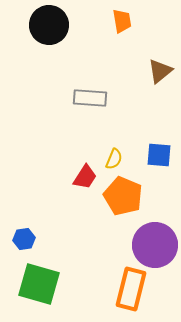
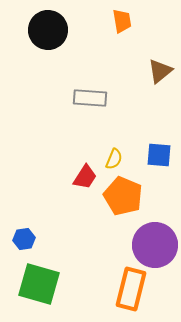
black circle: moved 1 px left, 5 px down
